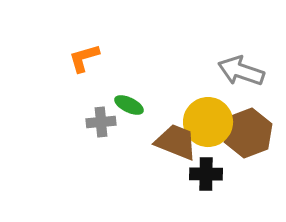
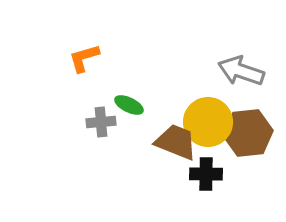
brown hexagon: rotated 15 degrees clockwise
